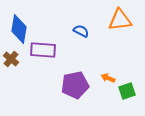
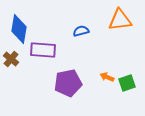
blue semicircle: rotated 42 degrees counterclockwise
orange arrow: moved 1 px left, 1 px up
purple pentagon: moved 7 px left, 2 px up
green square: moved 8 px up
